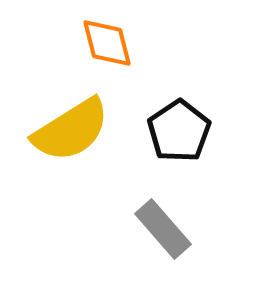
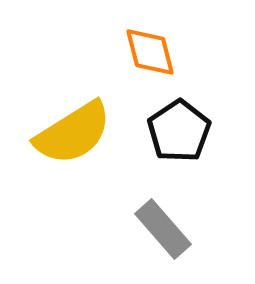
orange diamond: moved 43 px right, 9 px down
yellow semicircle: moved 2 px right, 3 px down
